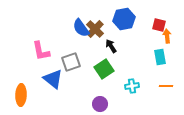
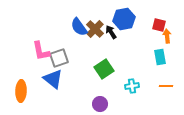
blue semicircle: moved 2 px left, 1 px up
black arrow: moved 14 px up
gray square: moved 12 px left, 4 px up
orange ellipse: moved 4 px up
